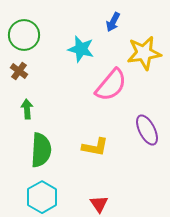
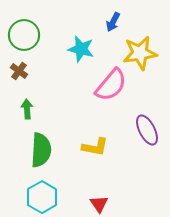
yellow star: moved 4 px left
